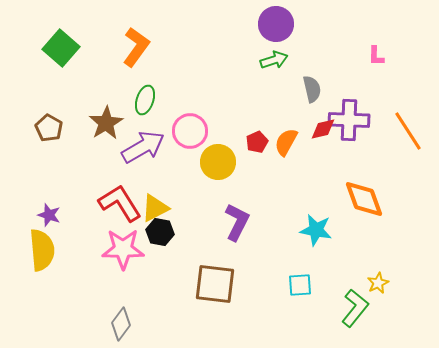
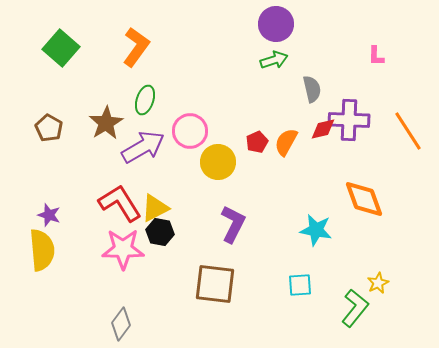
purple L-shape: moved 4 px left, 2 px down
